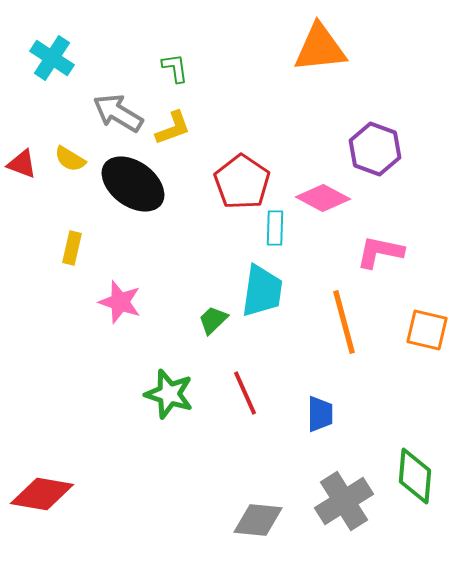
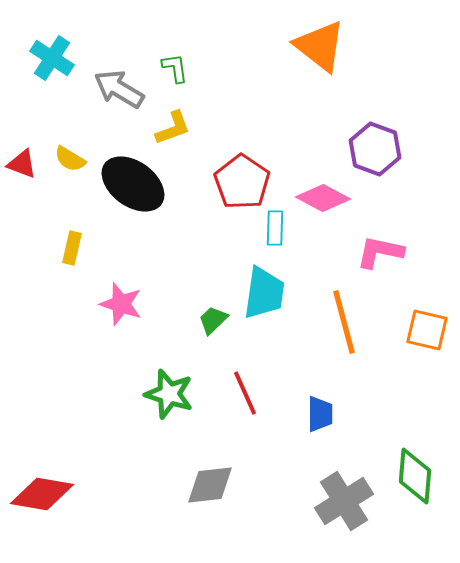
orange triangle: moved 2 px up; rotated 44 degrees clockwise
gray arrow: moved 1 px right, 24 px up
cyan trapezoid: moved 2 px right, 2 px down
pink star: moved 1 px right, 2 px down
gray diamond: moved 48 px left, 35 px up; rotated 12 degrees counterclockwise
